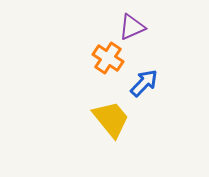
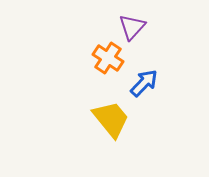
purple triangle: rotated 24 degrees counterclockwise
